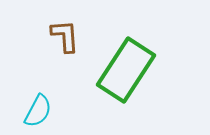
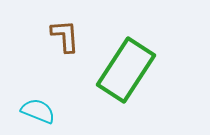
cyan semicircle: rotated 96 degrees counterclockwise
